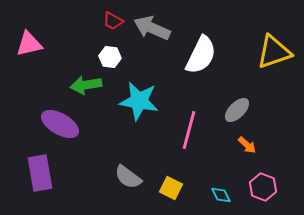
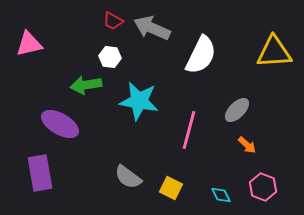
yellow triangle: rotated 15 degrees clockwise
